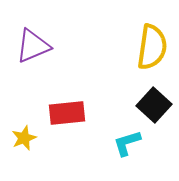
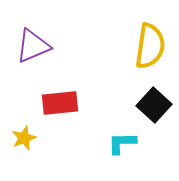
yellow semicircle: moved 2 px left, 1 px up
red rectangle: moved 7 px left, 10 px up
cyan L-shape: moved 5 px left; rotated 16 degrees clockwise
